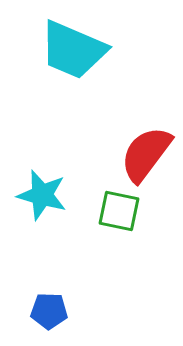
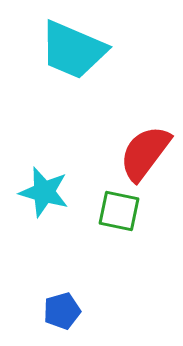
red semicircle: moved 1 px left, 1 px up
cyan star: moved 2 px right, 3 px up
blue pentagon: moved 13 px right; rotated 18 degrees counterclockwise
